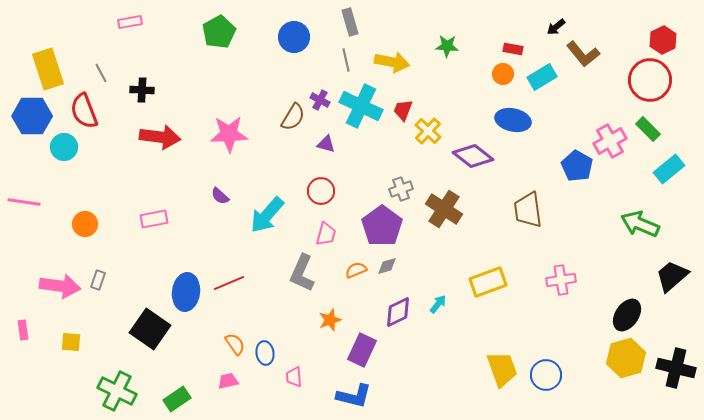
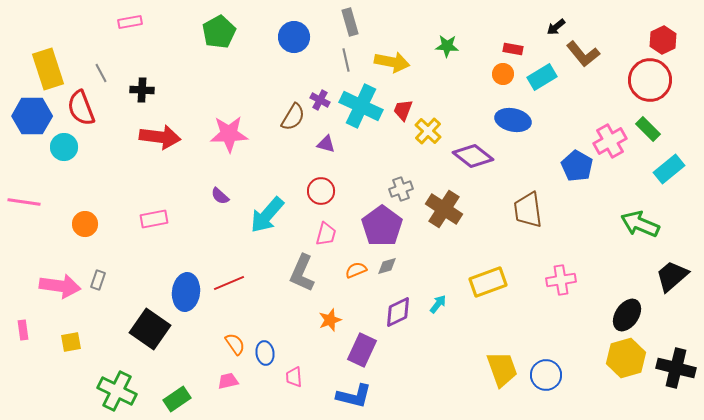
red semicircle at (84, 111): moved 3 px left, 3 px up
yellow square at (71, 342): rotated 15 degrees counterclockwise
